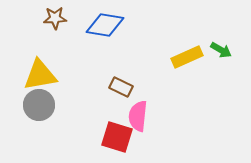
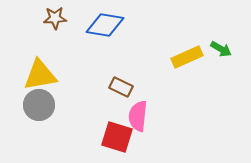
green arrow: moved 1 px up
